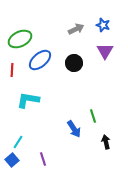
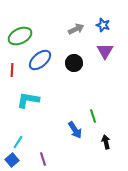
green ellipse: moved 3 px up
blue arrow: moved 1 px right, 1 px down
